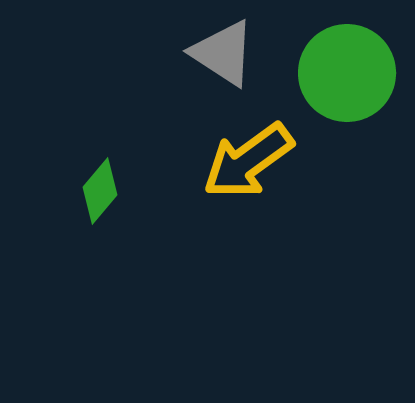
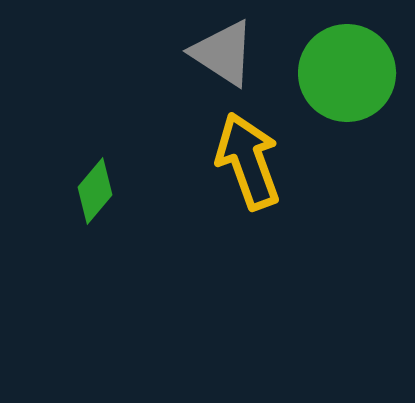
yellow arrow: rotated 106 degrees clockwise
green diamond: moved 5 px left
